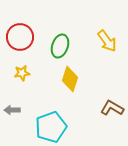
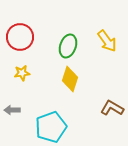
green ellipse: moved 8 px right
